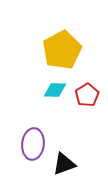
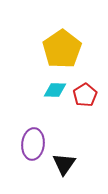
yellow pentagon: moved 1 px up; rotated 6 degrees counterclockwise
red pentagon: moved 2 px left
black triangle: rotated 35 degrees counterclockwise
